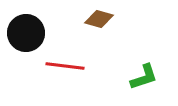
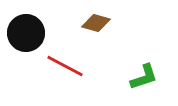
brown diamond: moved 3 px left, 4 px down
red line: rotated 21 degrees clockwise
